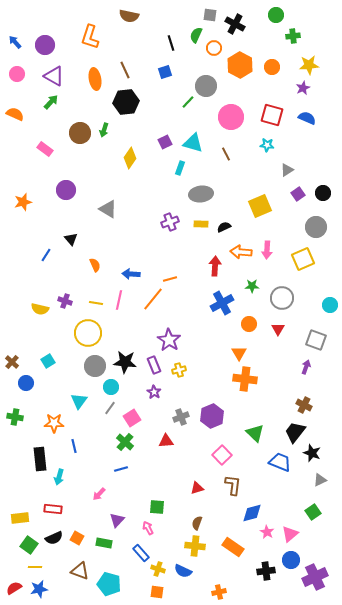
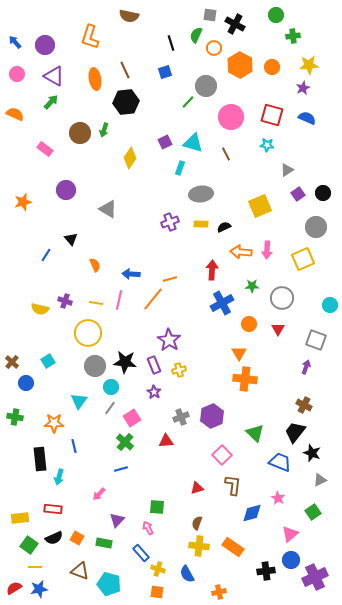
red arrow at (215, 266): moved 3 px left, 4 px down
pink star at (267, 532): moved 11 px right, 34 px up
yellow cross at (195, 546): moved 4 px right
blue semicircle at (183, 571): moved 4 px right, 3 px down; rotated 36 degrees clockwise
